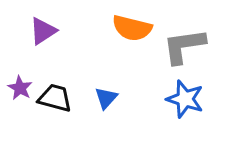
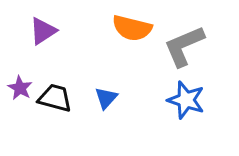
gray L-shape: rotated 15 degrees counterclockwise
blue star: moved 1 px right, 1 px down
